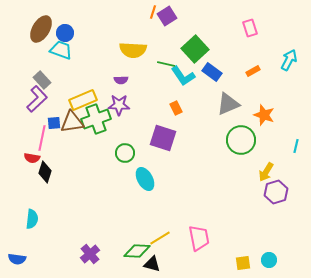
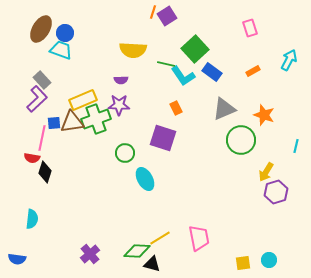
gray triangle at (228, 104): moved 4 px left, 5 px down
